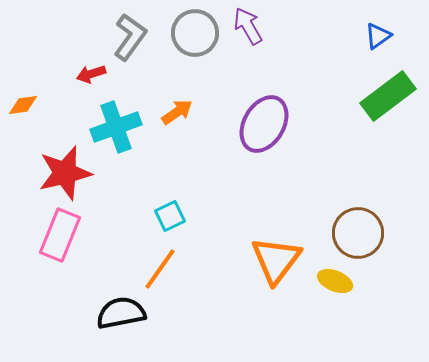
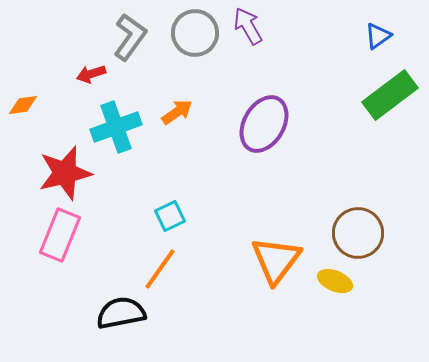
green rectangle: moved 2 px right, 1 px up
